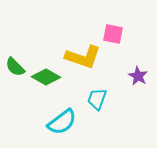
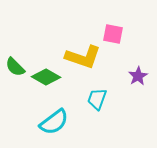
purple star: rotated 12 degrees clockwise
cyan semicircle: moved 8 px left
